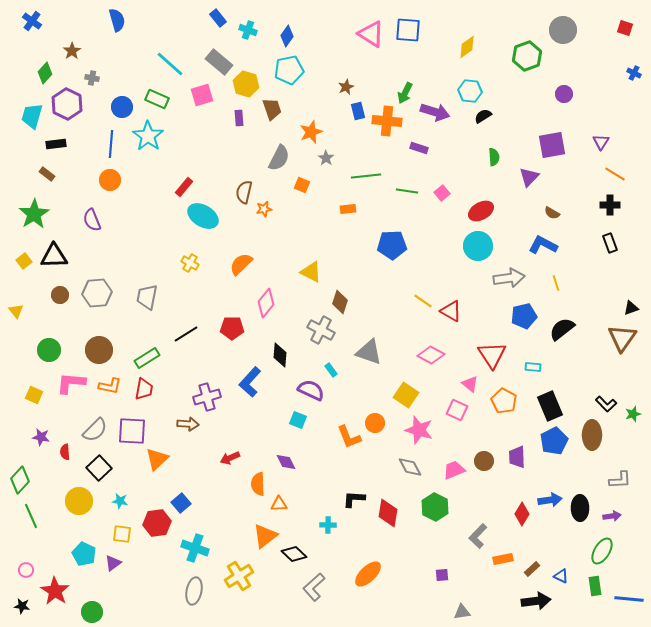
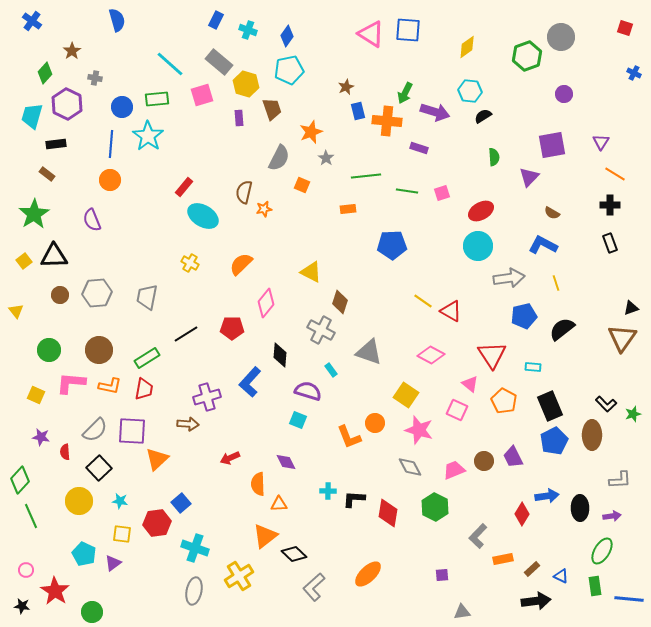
blue rectangle at (218, 18): moved 2 px left, 2 px down; rotated 66 degrees clockwise
gray circle at (563, 30): moved 2 px left, 7 px down
gray cross at (92, 78): moved 3 px right
green rectangle at (157, 99): rotated 30 degrees counterclockwise
pink square at (442, 193): rotated 21 degrees clockwise
purple semicircle at (311, 390): moved 3 px left, 1 px down; rotated 8 degrees counterclockwise
yellow square at (34, 395): moved 2 px right
purple trapezoid at (517, 457): moved 4 px left; rotated 25 degrees counterclockwise
blue arrow at (550, 500): moved 3 px left, 4 px up
cyan cross at (328, 525): moved 34 px up
